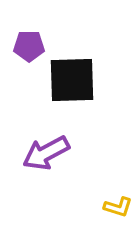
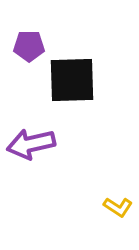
purple arrow: moved 15 px left, 9 px up; rotated 15 degrees clockwise
yellow L-shape: rotated 16 degrees clockwise
